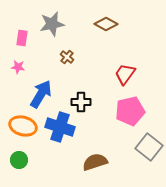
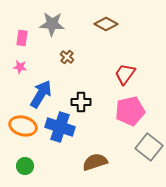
gray star: rotated 15 degrees clockwise
pink star: moved 2 px right
green circle: moved 6 px right, 6 px down
